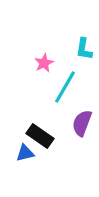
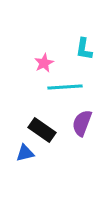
cyan line: rotated 56 degrees clockwise
black rectangle: moved 2 px right, 6 px up
